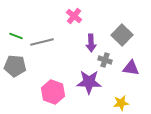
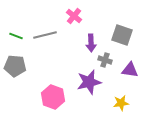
gray square: rotated 25 degrees counterclockwise
gray line: moved 3 px right, 7 px up
purple triangle: moved 1 px left, 2 px down
purple star: rotated 15 degrees counterclockwise
pink hexagon: moved 5 px down
